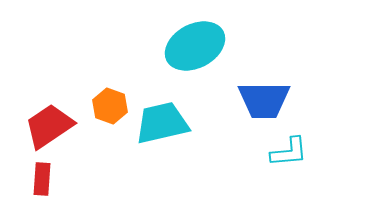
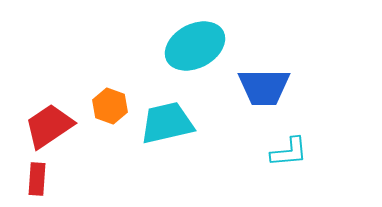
blue trapezoid: moved 13 px up
cyan trapezoid: moved 5 px right
red rectangle: moved 5 px left
